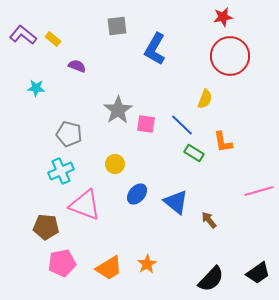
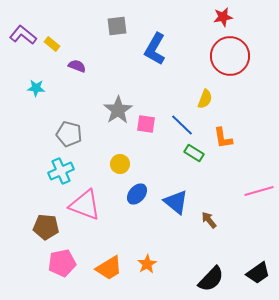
yellow rectangle: moved 1 px left, 5 px down
orange L-shape: moved 4 px up
yellow circle: moved 5 px right
